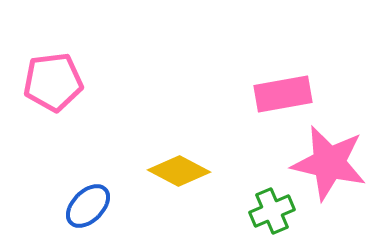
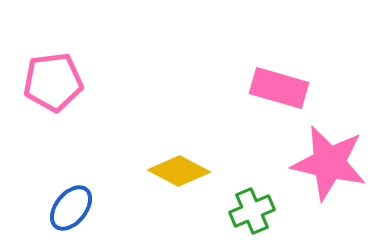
pink rectangle: moved 4 px left, 6 px up; rotated 26 degrees clockwise
blue ellipse: moved 17 px left, 2 px down; rotated 6 degrees counterclockwise
green cross: moved 20 px left
